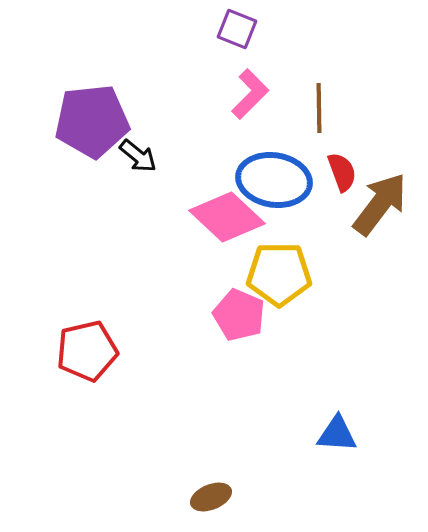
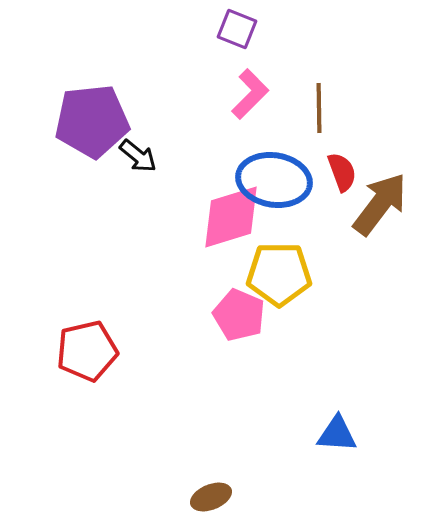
pink diamond: moved 4 px right; rotated 60 degrees counterclockwise
